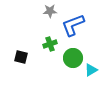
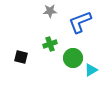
blue L-shape: moved 7 px right, 3 px up
